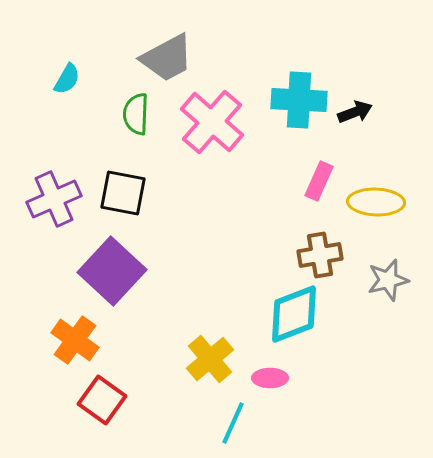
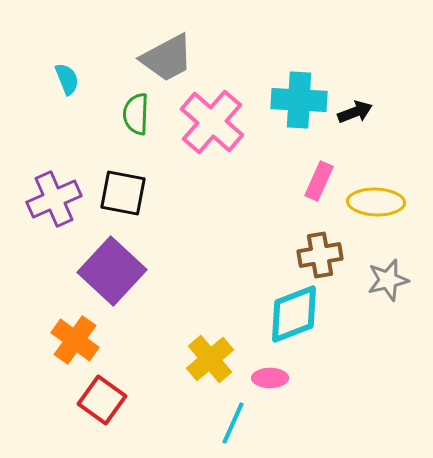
cyan semicircle: rotated 52 degrees counterclockwise
